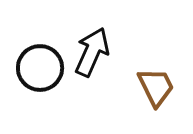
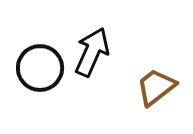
brown trapezoid: rotated 102 degrees counterclockwise
